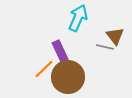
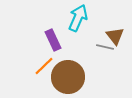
purple rectangle: moved 7 px left, 11 px up
orange line: moved 3 px up
